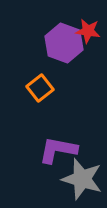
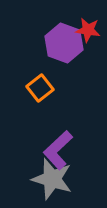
red star: moved 1 px up
purple L-shape: rotated 54 degrees counterclockwise
gray star: moved 30 px left
